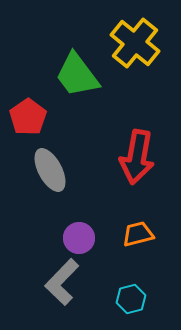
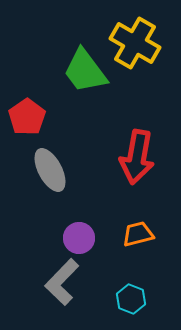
yellow cross: rotated 9 degrees counterclockwise
green trapezoid: moved 8 px right, 4 px up
red pentagon: moved 1 px left
cyan hexagon: rotated 24 degrees counterclockwise
